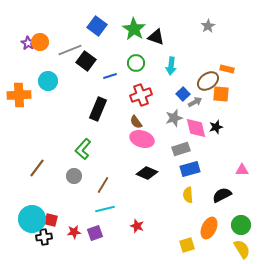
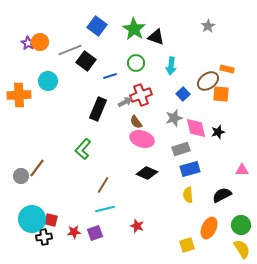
gray arrow at (195, 102): moved 70 px left
black star at (216, 127): moved 2 px right, 5 px down
gray circle at (74, 176): moved 53 px left
